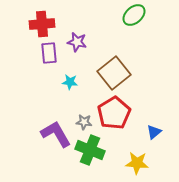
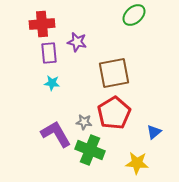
brown square: rotated 28 degrees clockwise
cyan star: moved 18 px left, 1 px down
